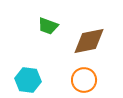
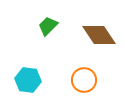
green trapezoid: rotated 115 degrees clockwise
brown diamond: moved 10 px right, 6 px up; rotated 68 degrees clockwise
